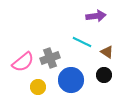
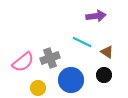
yellow circle: moved 1 px down
